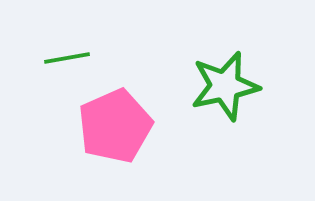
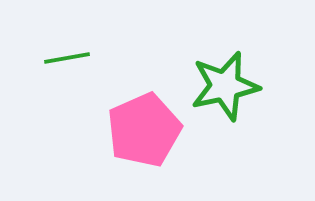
pink pentagon: moved 29 px right, 4 px down
